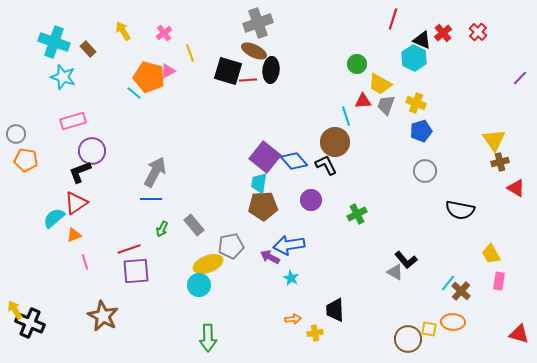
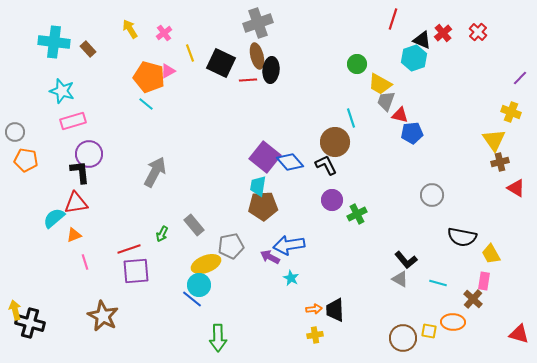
yellow arrow at (123, 31): moved 7 px right, 2 px up
cyan cross at (54, 42): rotated 12 degrees counterclockwise
brown ellipse at (254, 51): moved 3 px right, 5 px down; rotated 50 degrees clockwise
cyan hexagon at (414, 58): rotated 15 degrees clockwise
black square at (228, 71): moved 7 px left, 8 px up; rotated 8 degrees clockwise
cyan star at (63, 77): moved 1 px left, 14 px down
cyan line at (134, 93): moved 12 px right, 11 px down
red triangle at (363, 101): moved 37 px right, 14 px down; rotated 18 degrees clockwise
yellow cross at (416, 103): moved 95 px right, 9 px down
gray trapezoid at (386, 105): moved 4 px up
cyan line at (346, 116): moved 5 px right, 2 px down
blue pentagon at (421, 131): moved 9 px left, 2 px down; rotated 10 degrees clockwise
gray circle at (16, 134): moved 1 px left, 2 px up
purple circle at (92, 151): moved 3 px left, 3 px down
blue diamond at (294, 161): moved 4 px left, 1 px down
gray circle at (425, 171): moved 7 px right, 24 px down
black L-shape at (80, 172): rotated 105 degrees clockwise
cyan trapezoid at (259, 183): moved 1 px left, 3 px down
blue line at (151, 199): moved 41 px right, 100 px down; rotated 40 degrees clockwise
purple circle at (311, 200): moved 21 px right
red triangle at (76, 203): rotated 25 degrees clockwise
black semicircle at (460, 210): moved 2 px right, 27 px down
green arrow at (162, 229): moved 5 px down
yellow ellipse at (208, 264): moved 2 px left
gray triangle at (395, 272): moved 5 px right, 7 px down
pink rectangle at (499, 281): moved 15 px left
cyan line at (448, 283): moved 10 px left; rotated 66 degrees clockwise
brown cross at (461, 291): moved 12 px right, 8 px down
yellow arrow at (15, 310): rotated 18 degrees clockwise
orange arrow at (293, 319): moved 21 px right, 10 px up
black cross at (30, 323): rotated 8 degrees counterclockwise
yellow square at (429, 329): moved 2 px down
yellow cross at (315, 333): moved 2 px down
green arrow at (208, 338): moved 10 px right
brown circle at (408, 339): moved 5 px left, 1 px up
